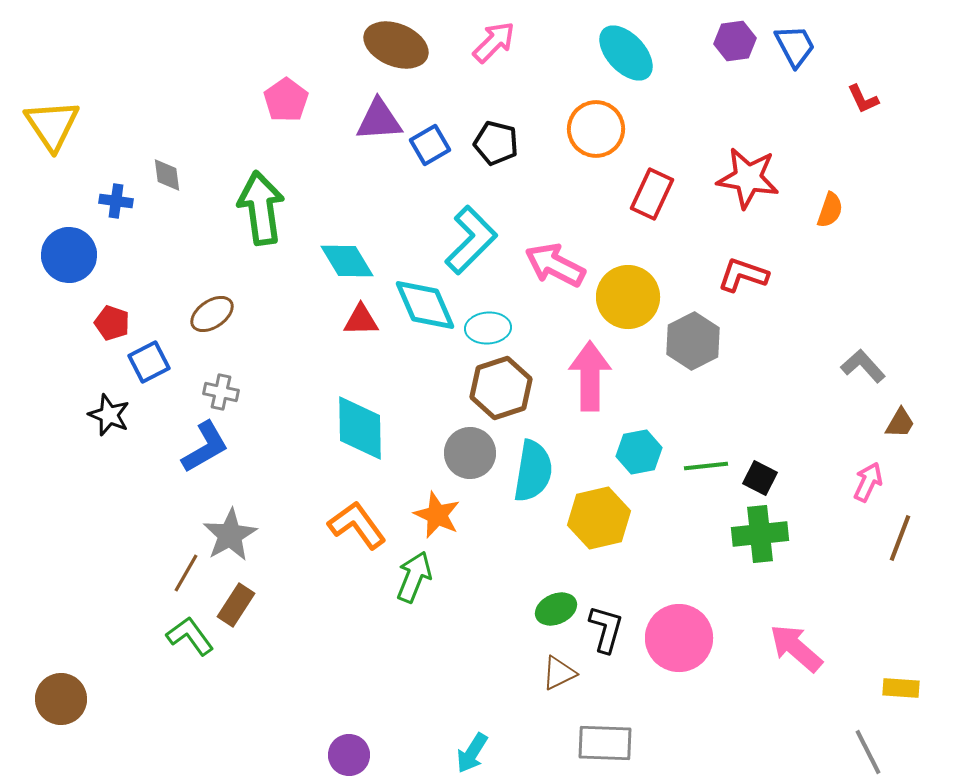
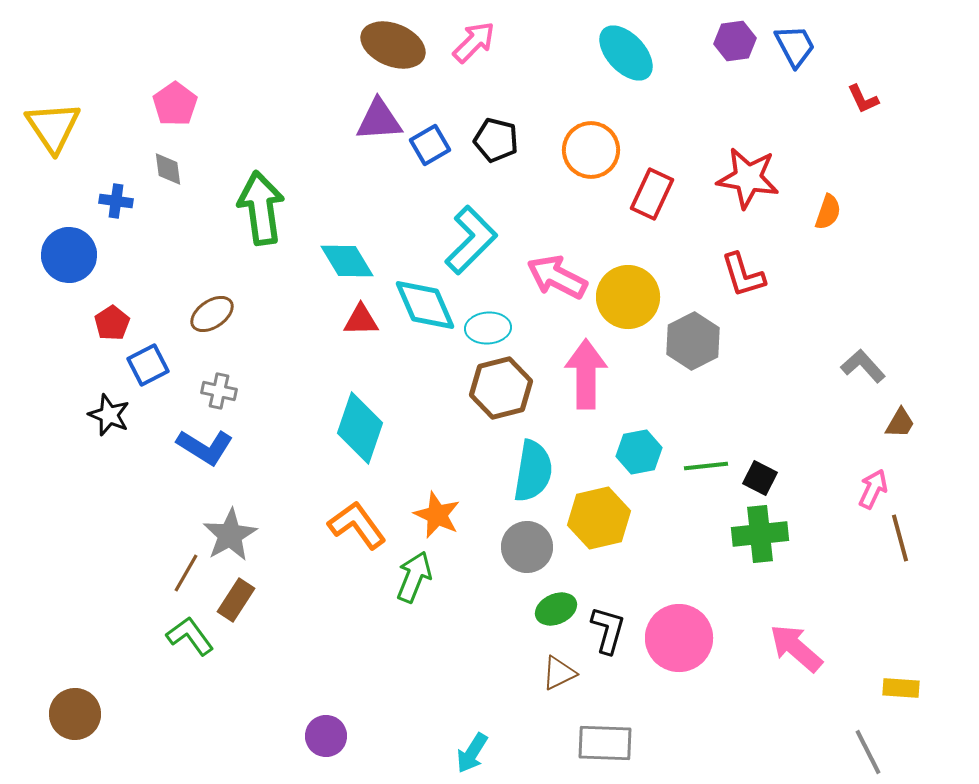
pink arrow at (494, 42): moved 20 px left
brown ellipse at (396, 45): moved 3 px left
pink pentagon at (286, 100): moved 111 px left, 4 px down
yellow triangle at (52, 125): moved 1 px right, 2 px down
orange circle at (596, 129): moved 5 px left, 21 px down
black pentagon at (496, 143): moved 3 px up
gray diamond at (167, 175): moved 1 px right, 6 px up
orange semicircle at (830, 210): moved 2 px left, 2 px down
pink arrow at (555, 265): moved 2 px right, 12 px down
red L-shape at (743, 275): rotated 126 degrees counterclockwise
red pentagon at (112, 323): rotated 20 degrees clockwise
blue square at (149, 362): moved 1 px left, 3 px down
pink arrow at (590, 376): moved 4 px left, 2 px up
brown hexagon at (501, 388): rotated 4 degrees clockwise
gray cross at (221, 392): moved 2 px left, 1 px up
cyan diamond at (360, 428): rotated 20 degrees clockwise
blue L-shape at (205, 447): rotated 62 degrees clockwise
gray circle at (470, 453): moved 57 px right, 94 px down
pink arrow at (868, 482): moved 5 px right, 7 px down
brown line at (900, 538): rotated 36 degrees counterclockwise
brown rectangle at (236, 605): moved 5 px up
black L-shape at (606, 629): moved 2 px right, 1 px down
brown circle at (61, 699): moved 14 px right, 15 px down
purple circle at (349, 755): moved 23 px left, 19 px up
